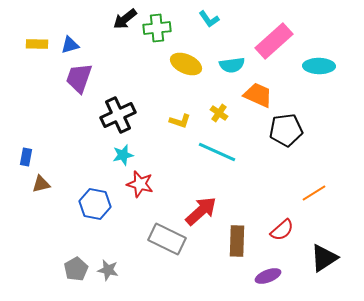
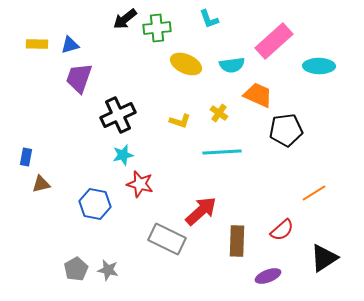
cyan L-shape: rotated 15 degrees clockwise
cyan line: moved 5 px right; rotated 27 degrees counterclockwise
